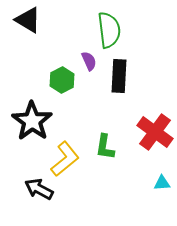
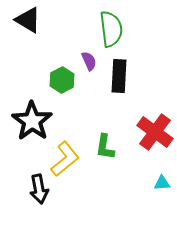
green semicircle: moved 2 px right, 1 px up
black arrow: rotated 128 degrees counterclockwise
